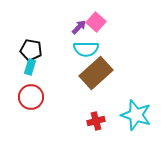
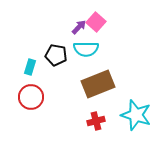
black pentagon: moved 25 px right, 5 px down
brown rectangle: moved 2 px right, 11 px down; rotated 20 degrees clockwise
